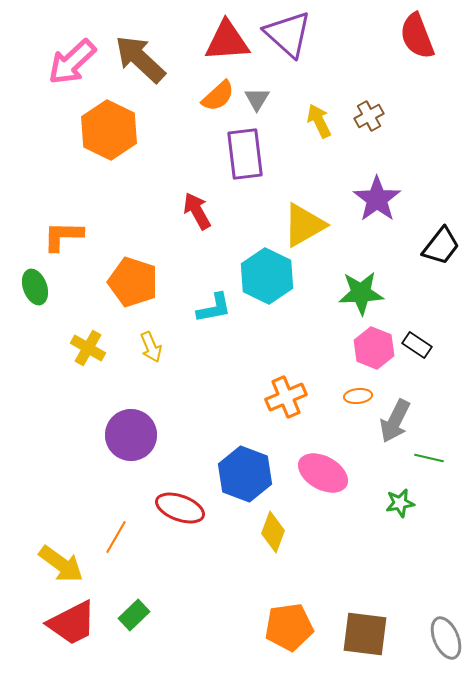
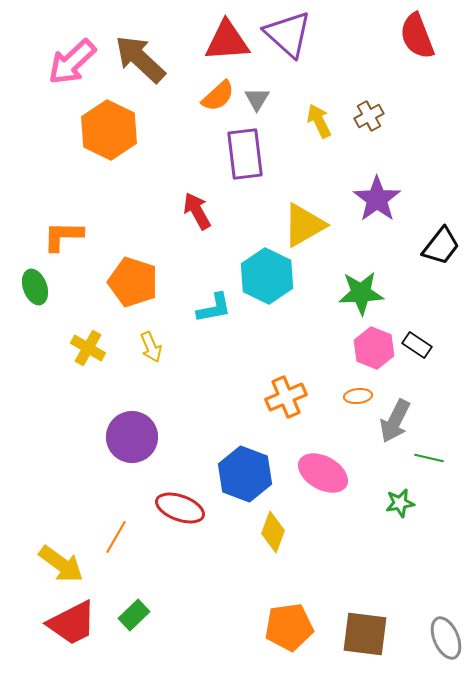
purple circle at (131, 435): moved 1 px right, 2 px down
